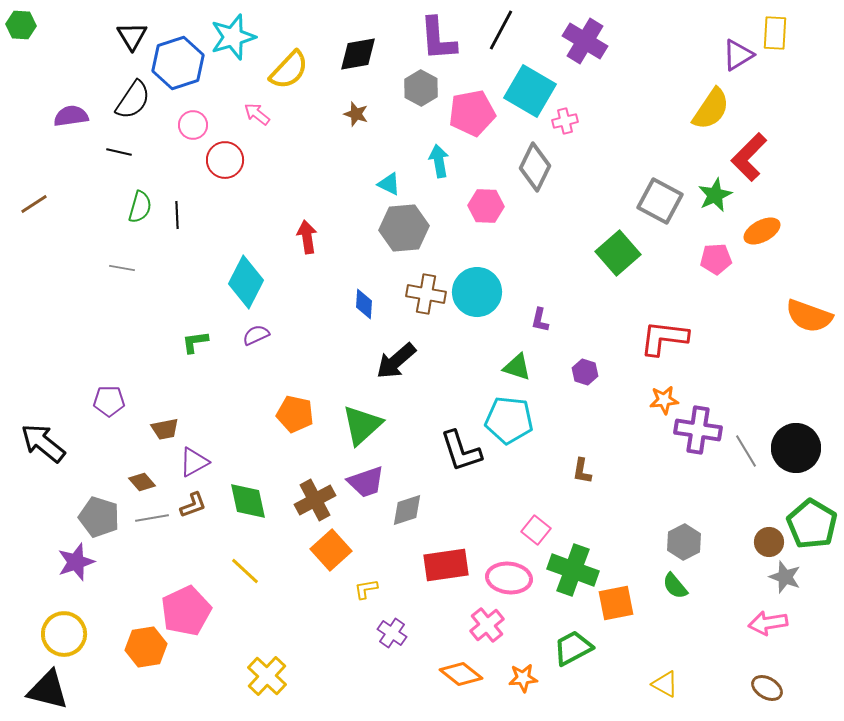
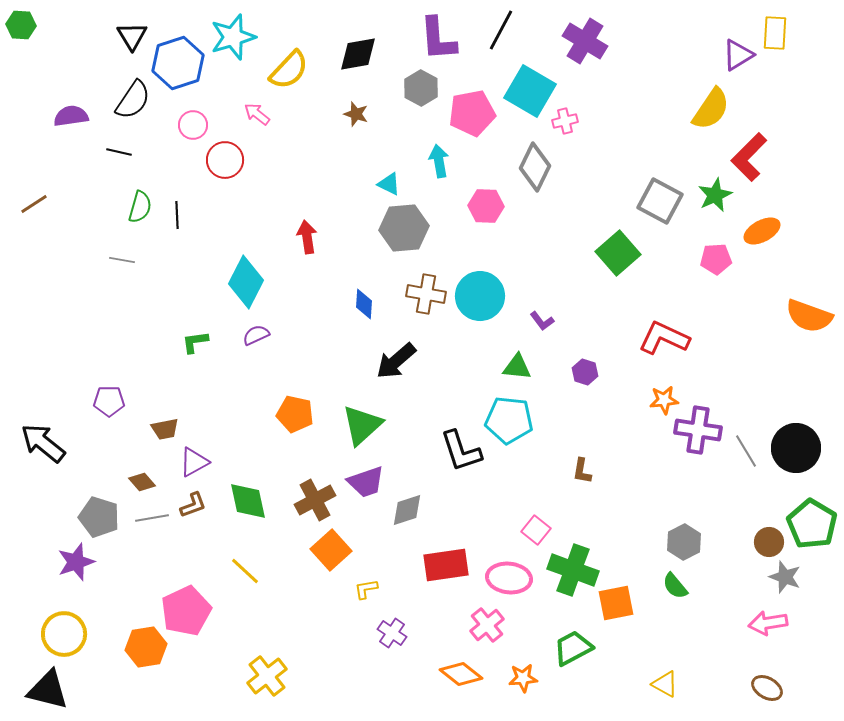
gray line at (122, 268): moved 8 px up
cyan circle at (477, 292): moved 3 px right, 4 px down
purple L-shape at (540, 320): moved 2 px right, 1 px down; rotated 50 degrees counterclockwise
red L-shape at (664, 338): rotated 18 degrees clockwise
green triangle at (517, 367): rotated 12 degrees counterclockwise
yellow cross at (267, 676): rotated 9 degrees clockwise
